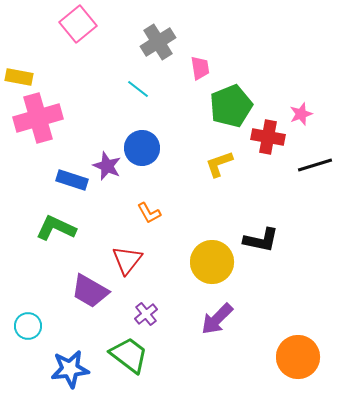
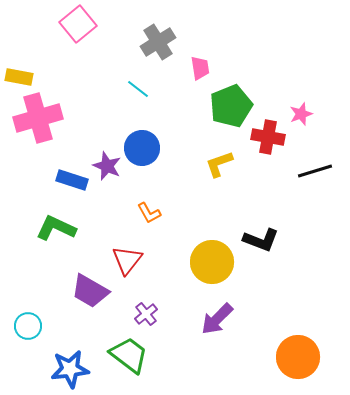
black line: moved 6 px down
black L-shape: rotated 9 degrees clockwise
